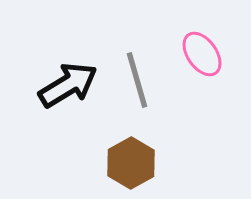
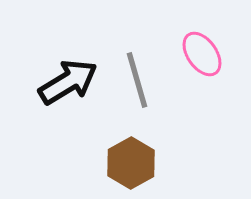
black arrow: moved 3 px up
